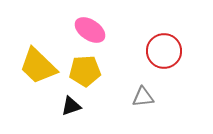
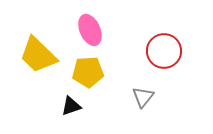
pink ellipse: rotated 32 degrees clockwise
yellow trapezoid: moved 11 px up
yellow pentagon: moved 3 px right, 1 px down
gray triangle: rotated 45 degrees counterclockwise
